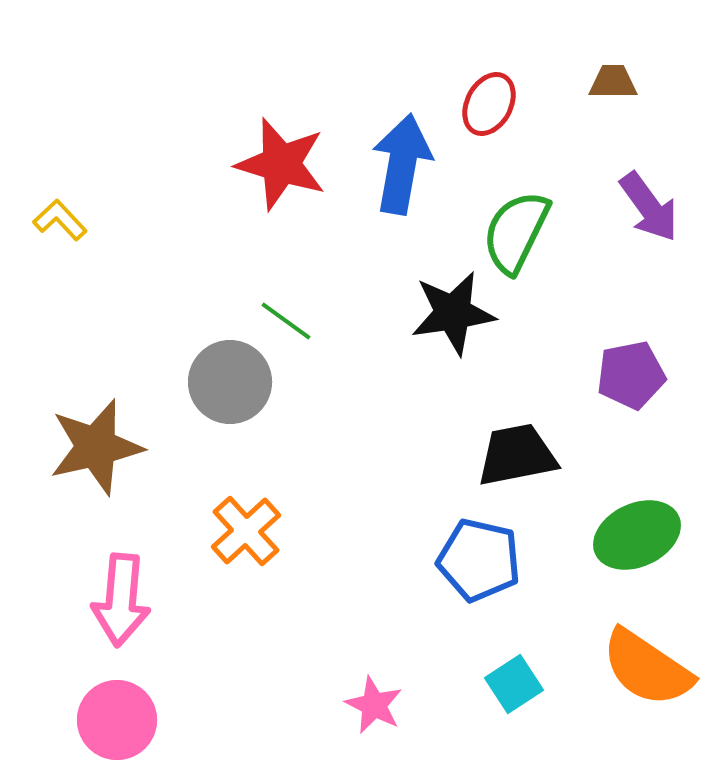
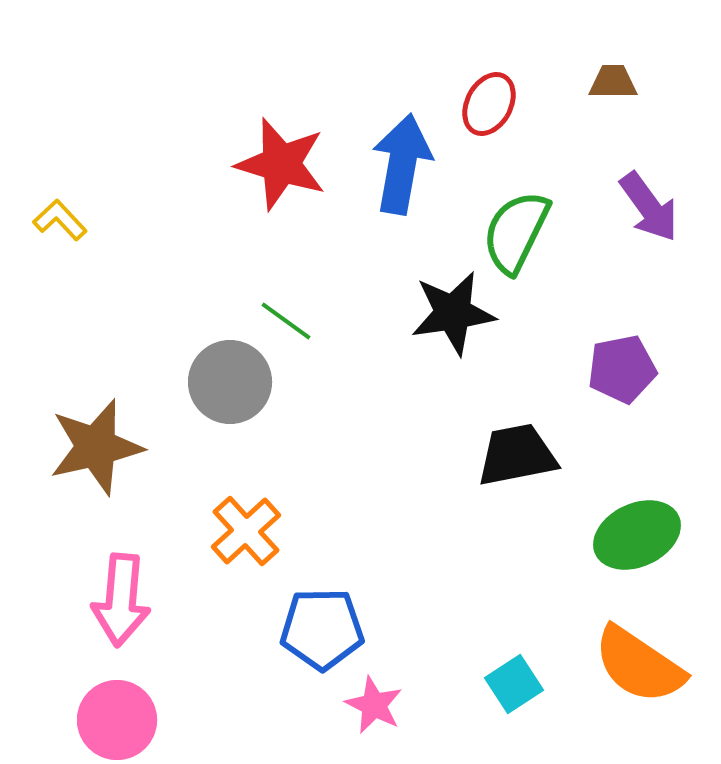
purple pentagon: moved 9 px left, 6 px up
blue pentagon: moved 157 px left, 69 px down; rotated 14 degrees counterclockwise
orange semicircle: moved 8 px left, 3 px up
